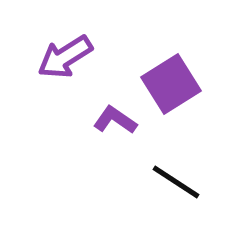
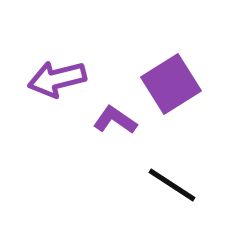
purple arrow: moved 8 px left, 22 px down; rotated 18 degrees clockwise
black line: moved 4 px left, 3 px down
